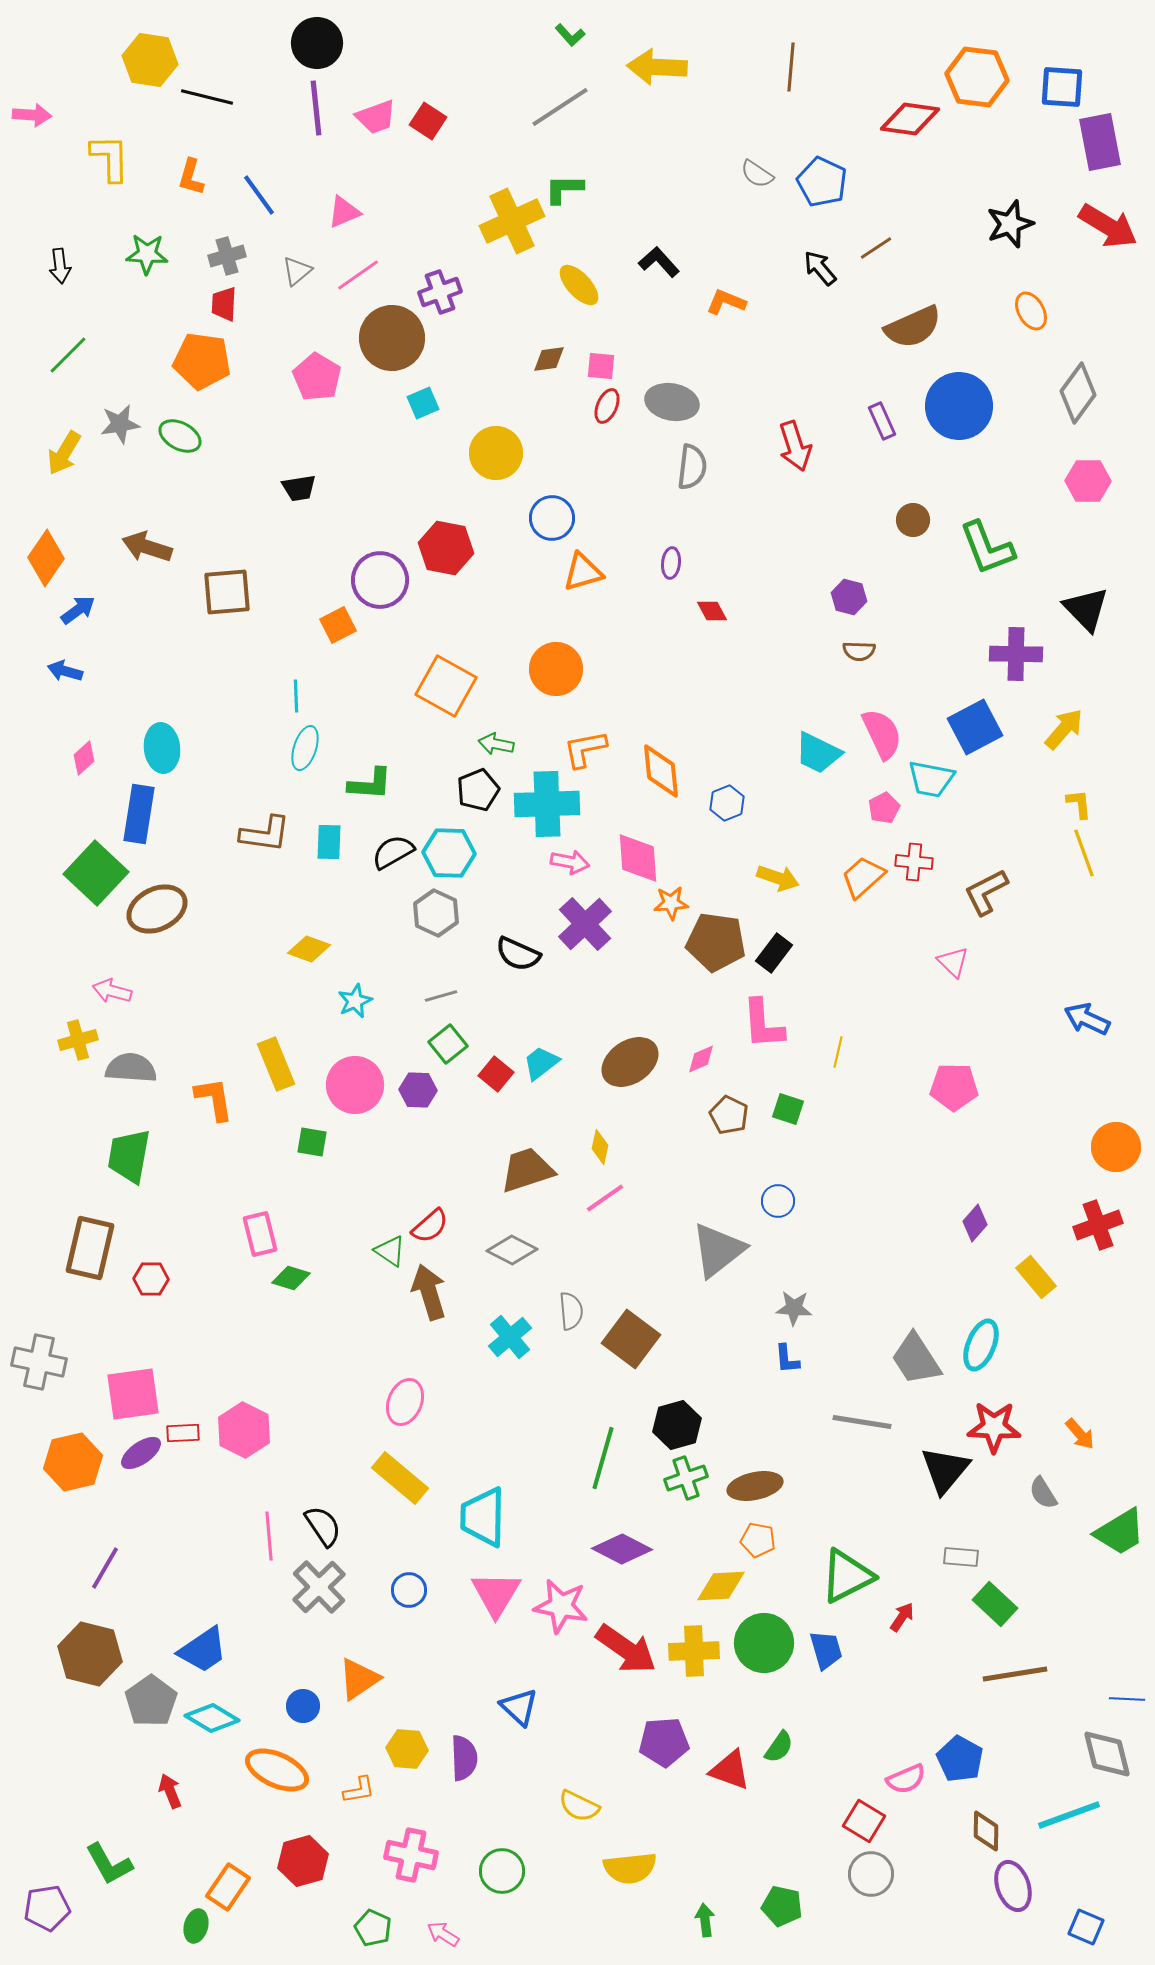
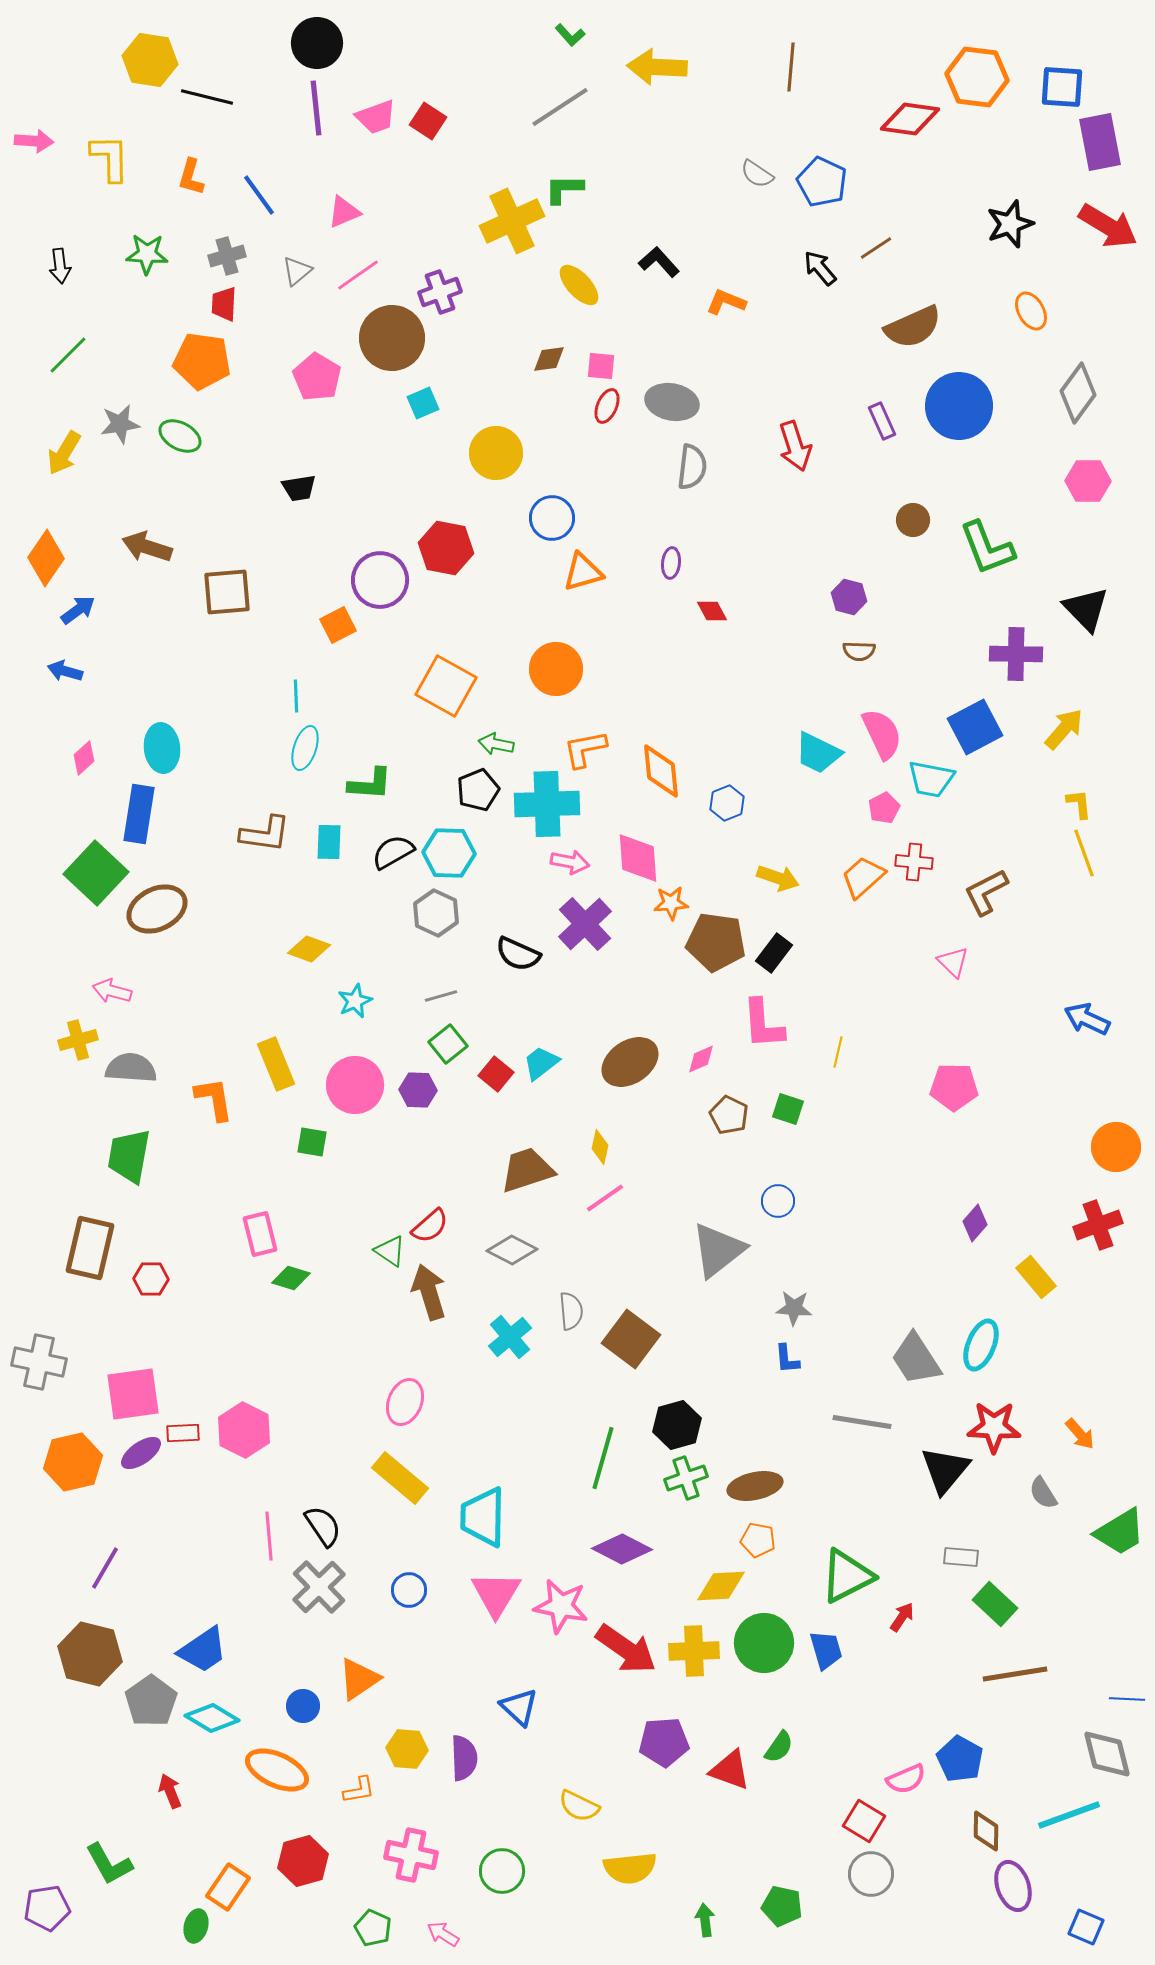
pink arrow at (32, 115): moved 2 px right, 26 px down
